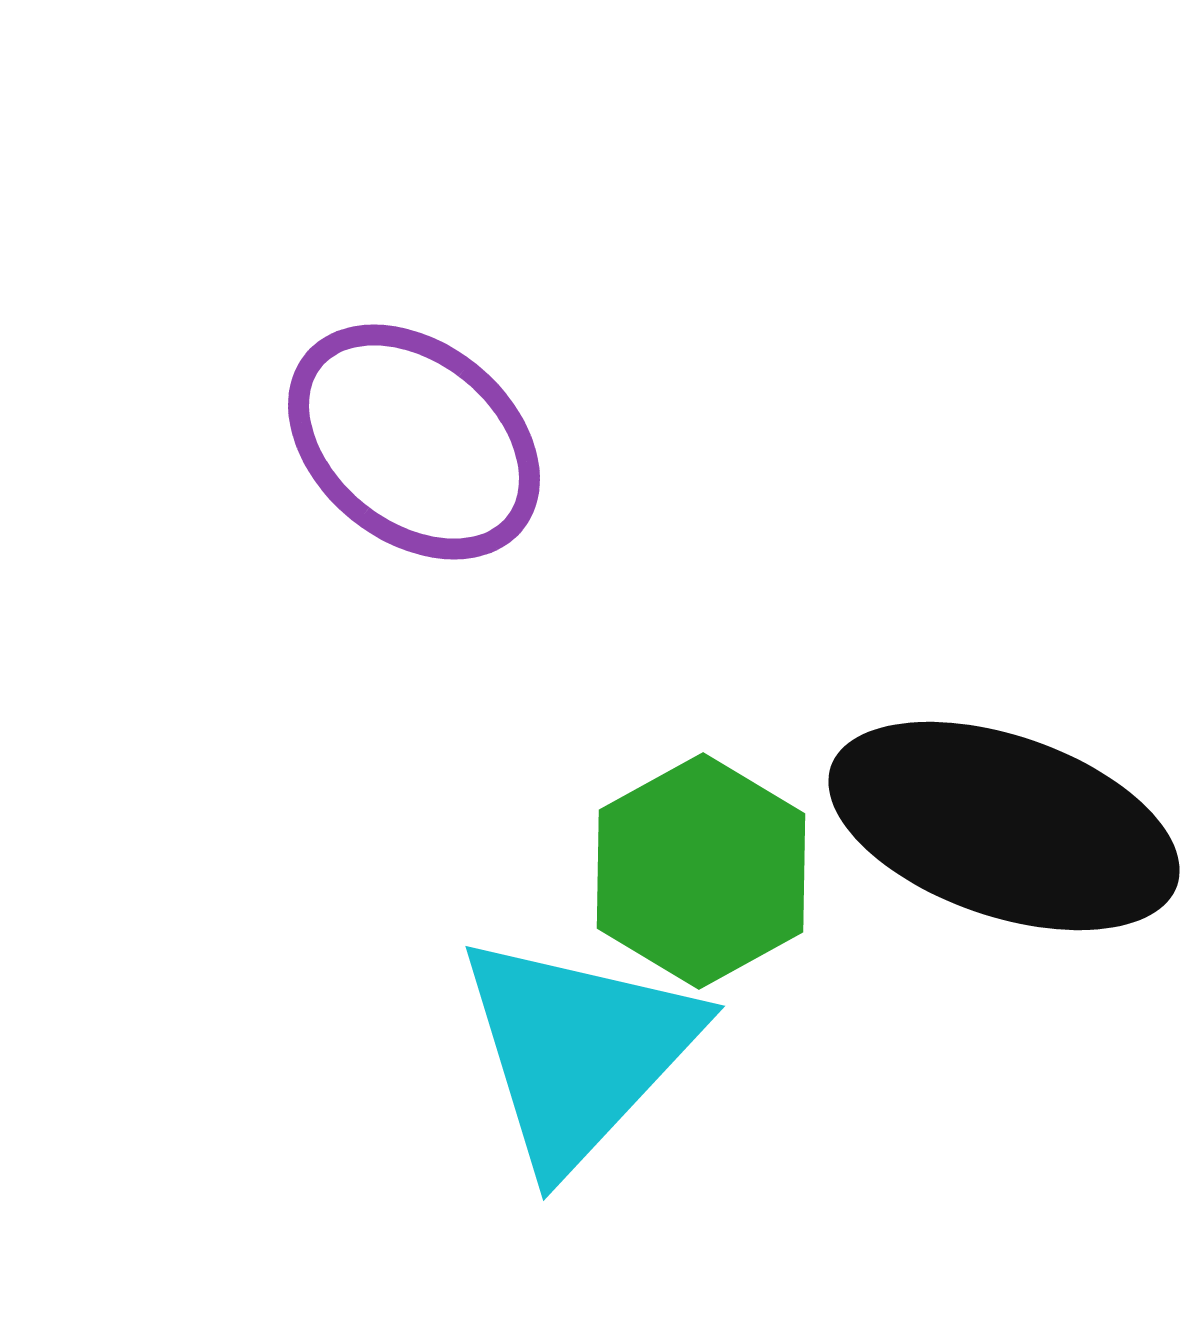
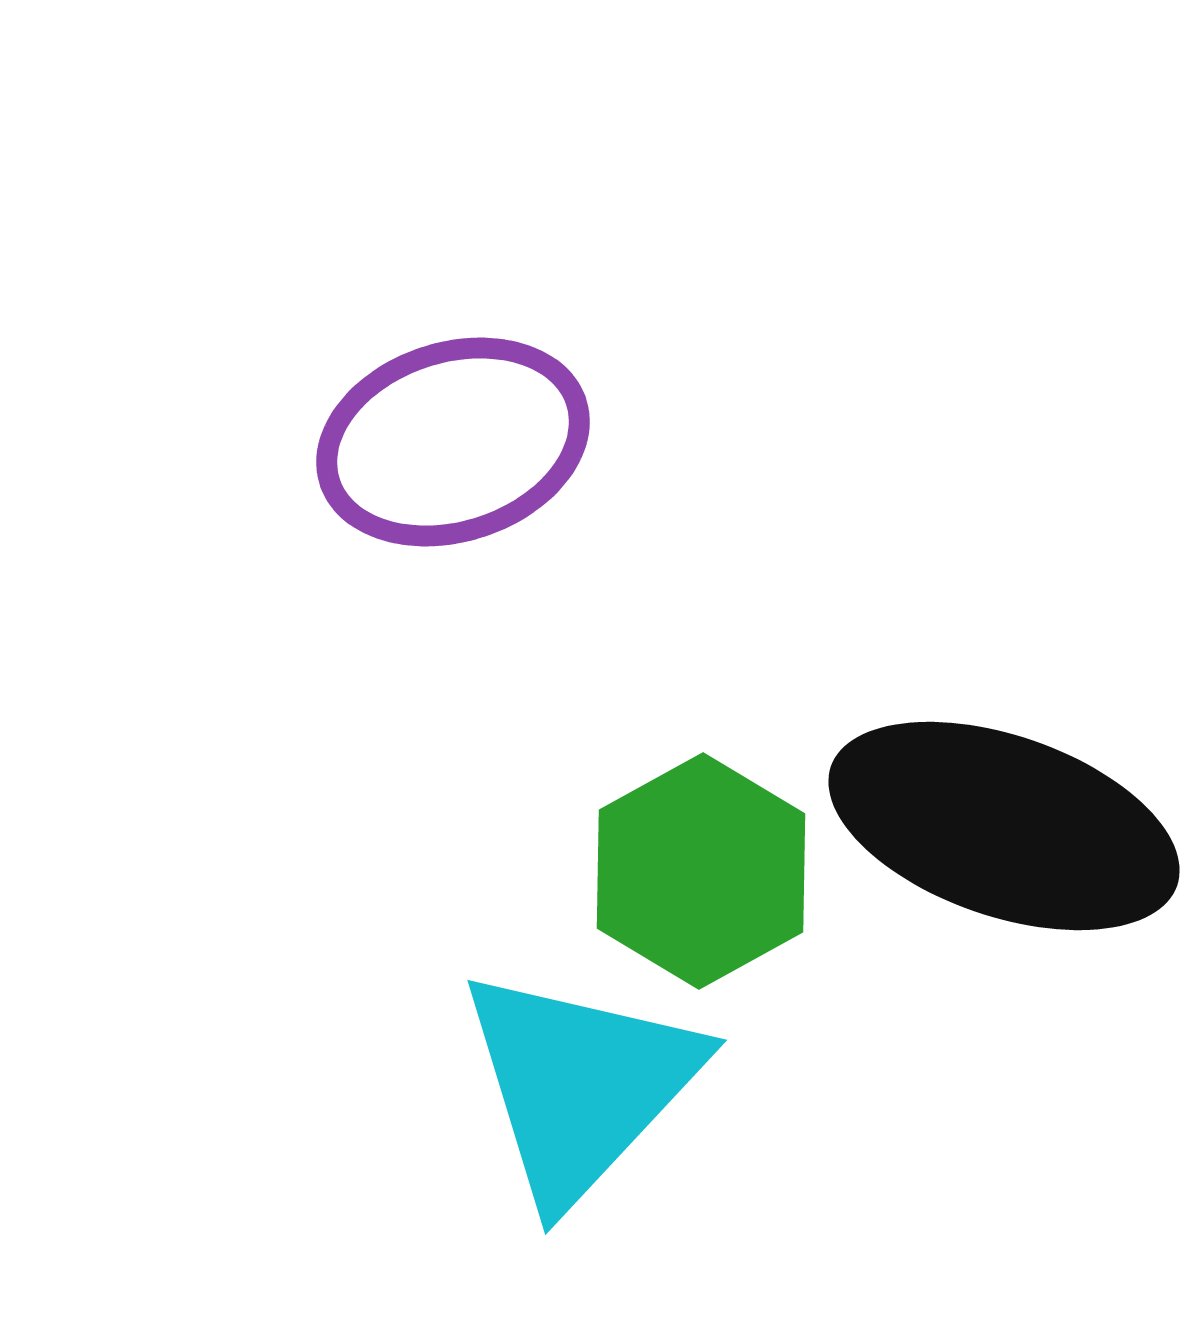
purple ellipse: moved 39 px right; rotated 57 degrees counterclockwise
cyan triangle: moved 2 px right, 34 px down
